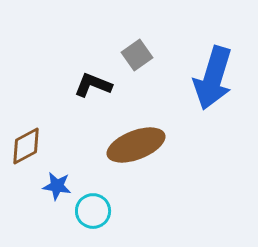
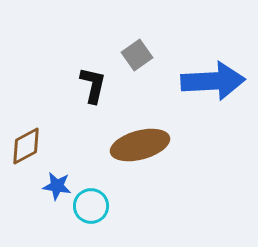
blue arrow: moved 3 px down; rotated 110 degrees counterclockwise
black L-shape: rotated 81 degrees clockwise
brown ellipse: moved 4 px right; rotated 6 degrees clockwise
cyan circle: moved 2 px left, 5 px up
